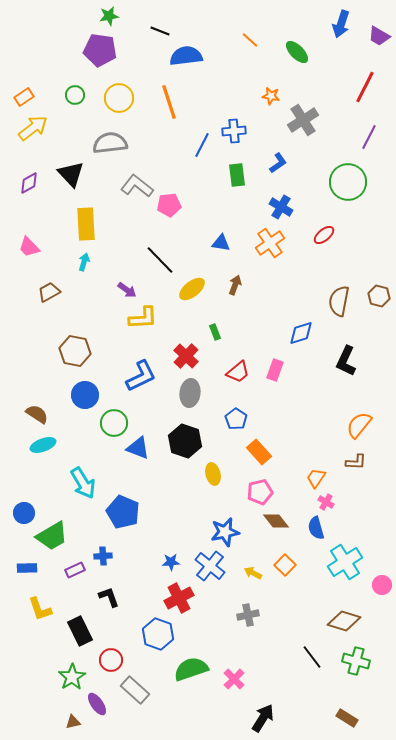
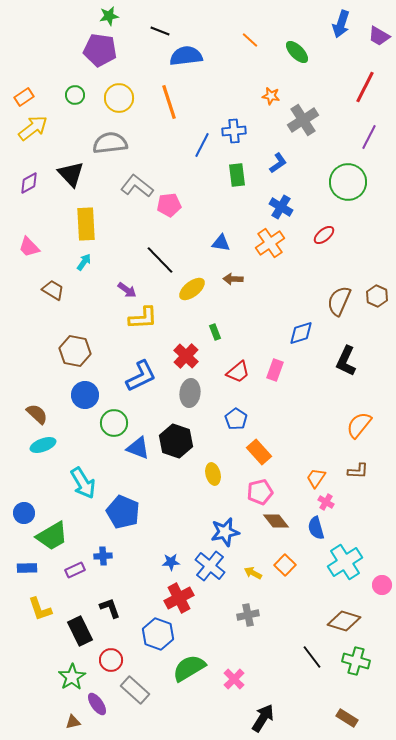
cyan arrow at (84, 262): rotated 18 degrees clockwise
brown arrow at (235, 285): moved 2 px left, 6 px up; rotated 108 degrees counterclockwise
brown trapezoid at (49, 292): moved 4 px right, 2 px up; rotated 60 degrees clockwise
brown hexagon at (379, 296): moved 2 px left; rotated 10 degrees clockwise
brown semicircle at (339, 301): rotated 12 degrees clockwise
brown semicircle at (37, 414): rotated 10 degrees clockwise
black hexagon at (185, 441): moved 9 px left
brown L-shape at (356, 462): moved 2 px right, 9 px down
black L-shape at (109, 597): moved 1 px right, 11 px down
green semicircle at (191, 669): moved 2 px left, 1 px up; rotated 12 degrees counterclockwise
